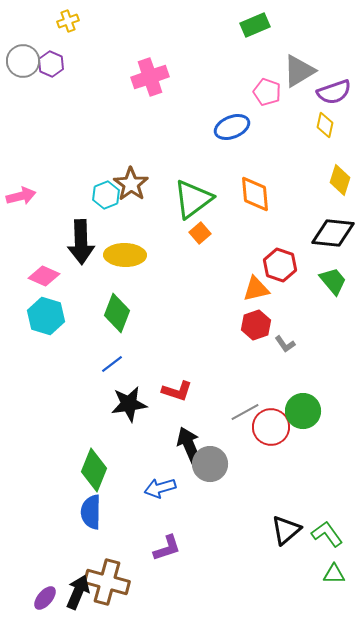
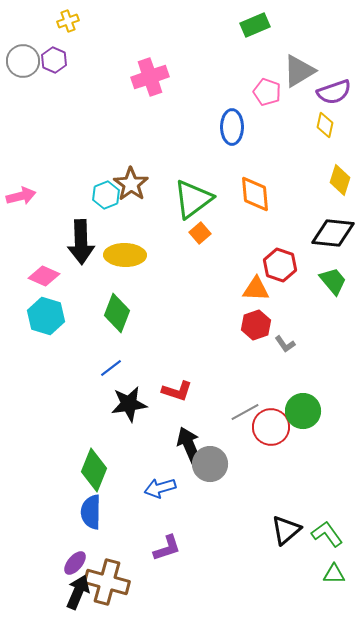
purple hexagon at (51, 64): moved 3 px right, 4 px up
blue ellipse at (232, 127): rotated 68 degrees counterclockwise
orange triangle at (256, 289): rotated 16 degrees clockwise
blue line at (112, 364): moved 1 px left, 4 px down
purple ellipse at (45, 598): moved 30 px right, 35 px up
